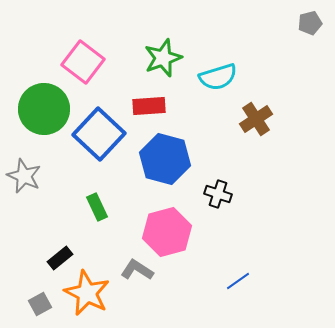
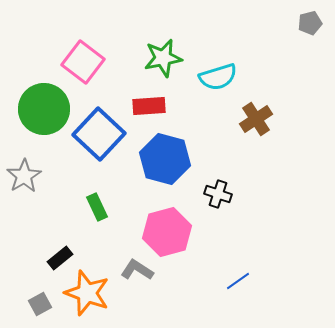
green star: rotated 9 degrees clockwise
gray star: rotated 16 degrees clockwise
orange star: rotated 6 degrees counterclockwise
